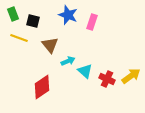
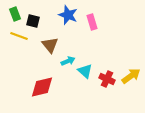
green rectangle: moved 2 px right
pink rectangle: rotated 35 degrees counterclockwise
yellow line: moved 2 px up
red diamond: rotated 20 degrees clockwise
